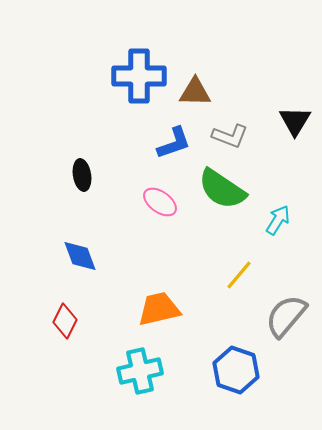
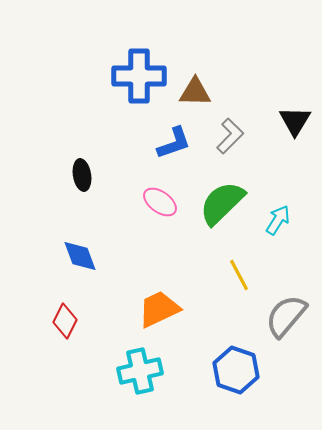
gray L-shape: rotated 66 degrees counterclockwise
green semicircle: moved 14 px down; rotated 102 degrees clockwise
yellow line: rotated 68 degrees counterclockwise
orange trapezoid: rotated 12 degrees counterclockwise
